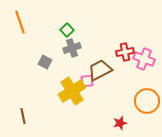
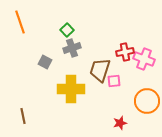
brown trapezoid: rotated 45 degrees counterclockwise
pink square: moved 27 px right
yellow cross: moved 1 px left, 2 px up; rotated 32 degrees clockwise
